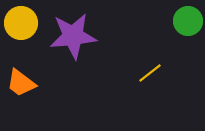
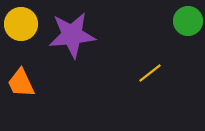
yellow circle: moved 1 px down
purple star: moved 1 px left, 1 px up
orange trapezoid: rotated 28 degrees clockwise
